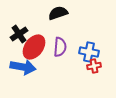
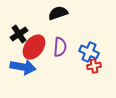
blue cross: rotated 12 degrees clockwise
